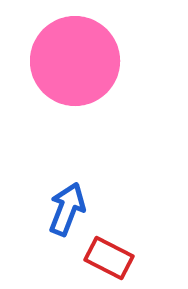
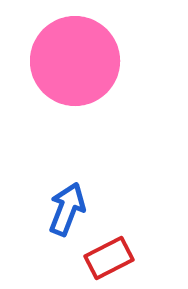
red rectangle: rotated 54 degrees counterclockwise
